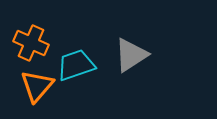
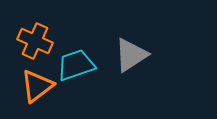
orange cross: moved 4 px right, 2 px up
orange triangle: rotated 12 degrees clockwise
